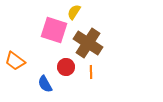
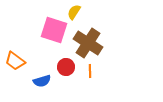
orange line: moved 1 px left, 1 px up
blue semicircle: moved 3 px left, 3 px up; rotated 78 degrees counterclockwise
